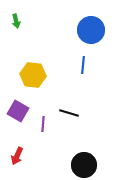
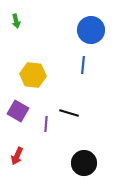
purple line: moved 3 px right
black circle: moved 2 px up
